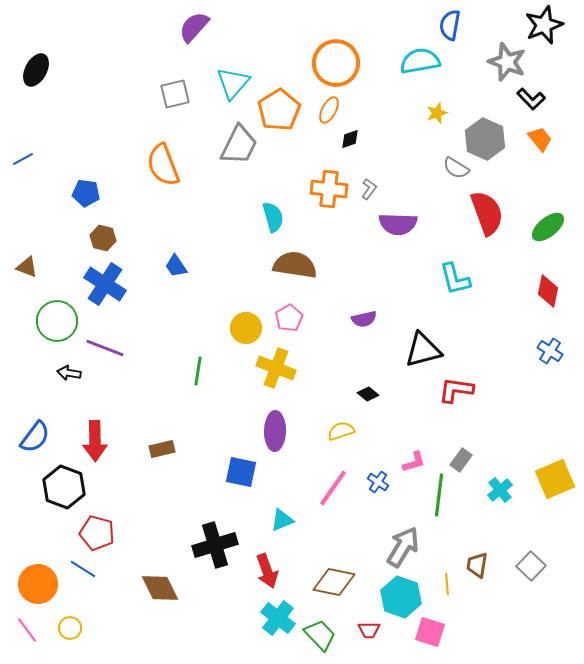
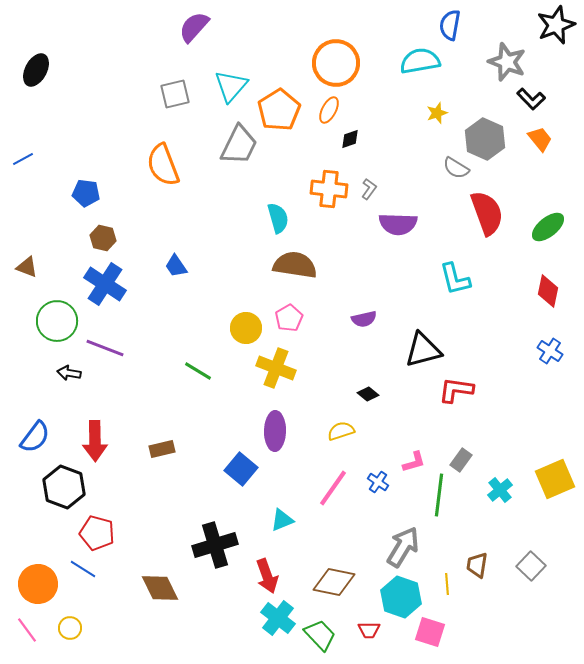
black star at (544, 25): moved 12 px right
cyan triangle at (233, 83): moved 2 px left, 3 px down
cyan semicircle at (273, 217): moved 5 px right, 1 px down
green line at (198, 371): rotated 68 degrees counterclockwise
blue square at (241, 472): moved 3 px up; rotated 28 degrees clockwise
red arrow at (267, 571): moved 5 px down
